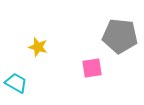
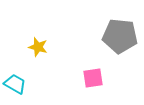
pink square: moved 1 px right, 10 px down
cyan trapezoid: moved 1 px left, 1 px down
